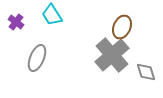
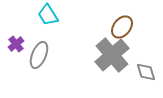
cyan trapezoid: moved 4 px left
purple cross: moved 22 px down; rotated 14 degrees clockwise
brown ellipse: rotated 15 degrees clockwise
gray ellipse: moved 2 px right, 3 px up
